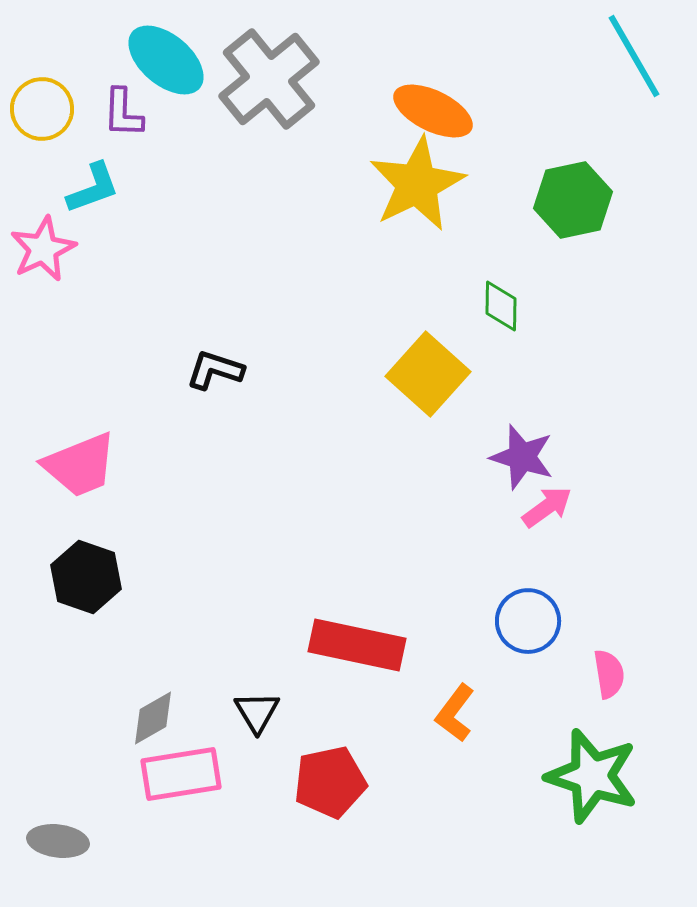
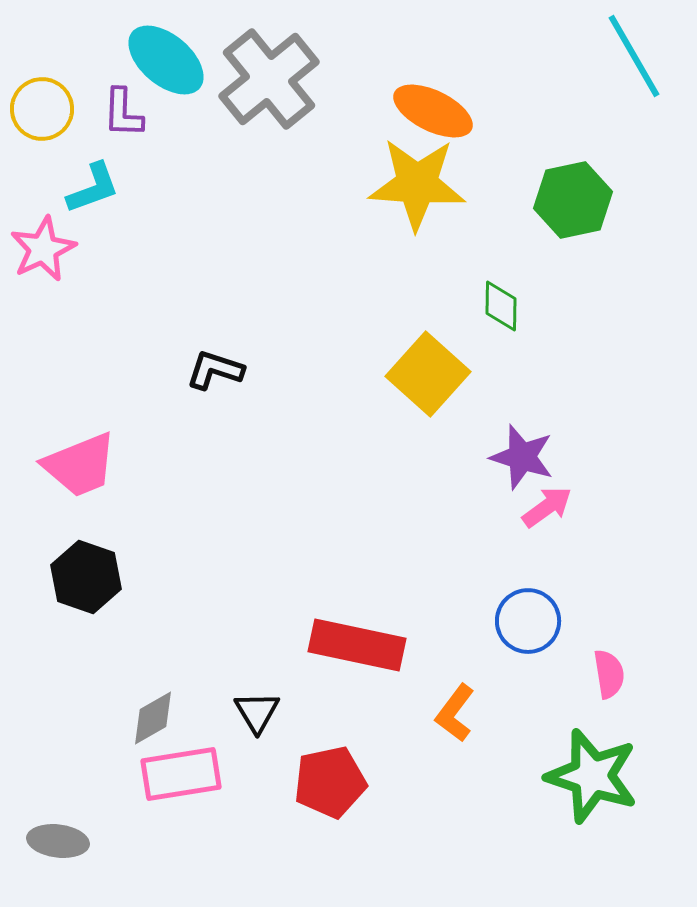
yellow star: rotated 30 degrees clockwise
